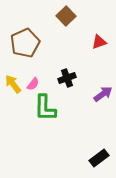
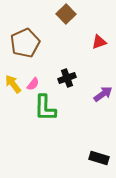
brown square: moved 2 px up
black rectangle: rotated 54 degrees clockwise
